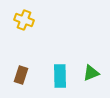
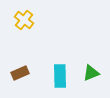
yellow cross: rotated 18 degrees clockwise
brown rectangle: moved 1 px left, 2 px up; rotated 48 degrees clockwise
